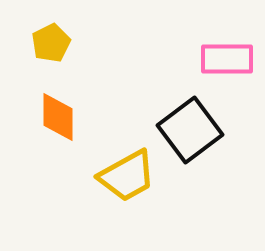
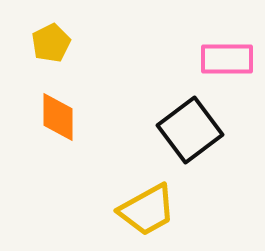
yellow trapezoid: moved 20 px right, 34 px down
